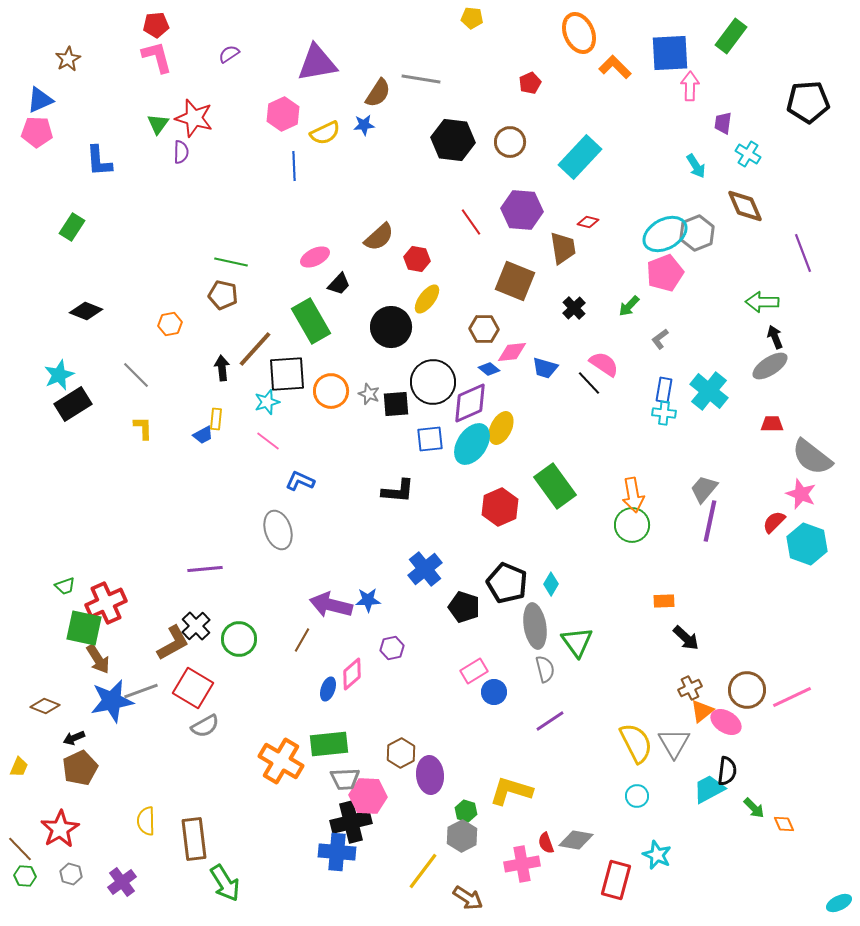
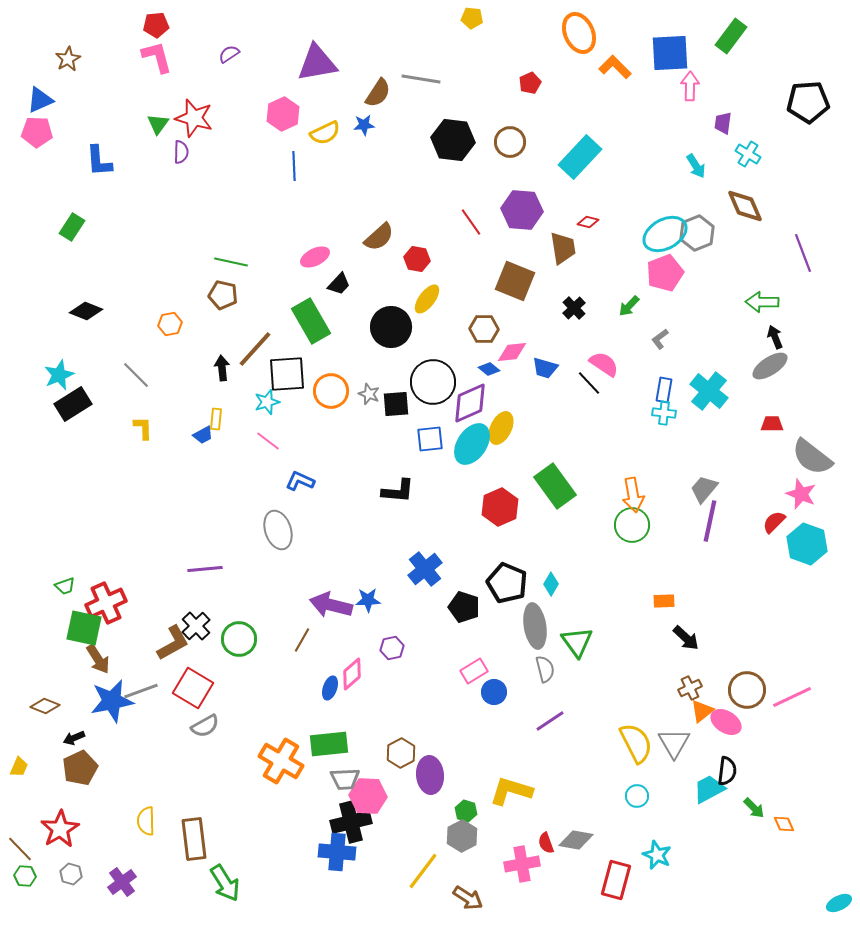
blue ellipse at (328, 689): moved 2 px right, 1 px up
